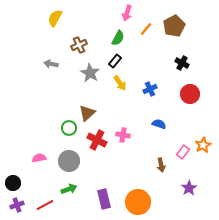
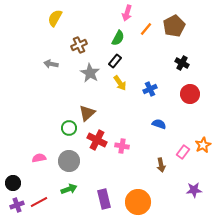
pink cross: moved 1 px left, 11 px down
purple star: moved 5 px right, 2 px down; rotated 28 degrees clockwise
red line: moved 6 px left, 3 px up
